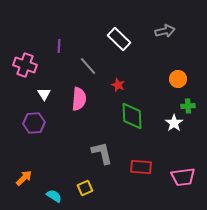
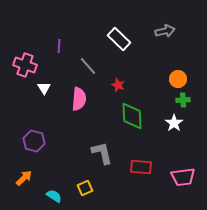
white triangle: moved 6 px up
green cross: moved 5 px left, 6 px up
purple hexagon: moved 18 px down; rotated 20 degrees clockwise
